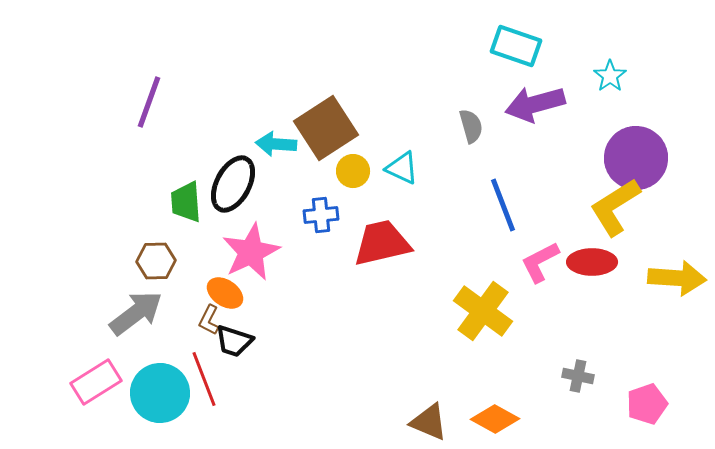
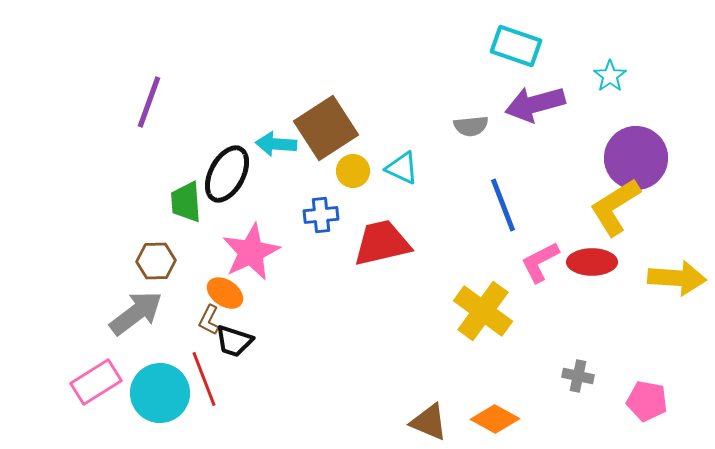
gray semicircle: rotated 100 degrees clockwise
black ellipse: moved 6 px left, 10 px up
pink pentagon: moved 3 px up; rotated 30 degrees clockwise
